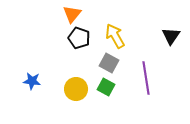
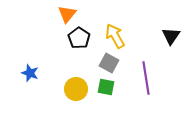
orange triangle: moved 5 px left
black pentagon: rotated 15 degrees clockwise
blue star: moved 2 px left, 8 px up; rotated 12 degrees clockwise
green square: rotated 18 degrees counterclockwise
